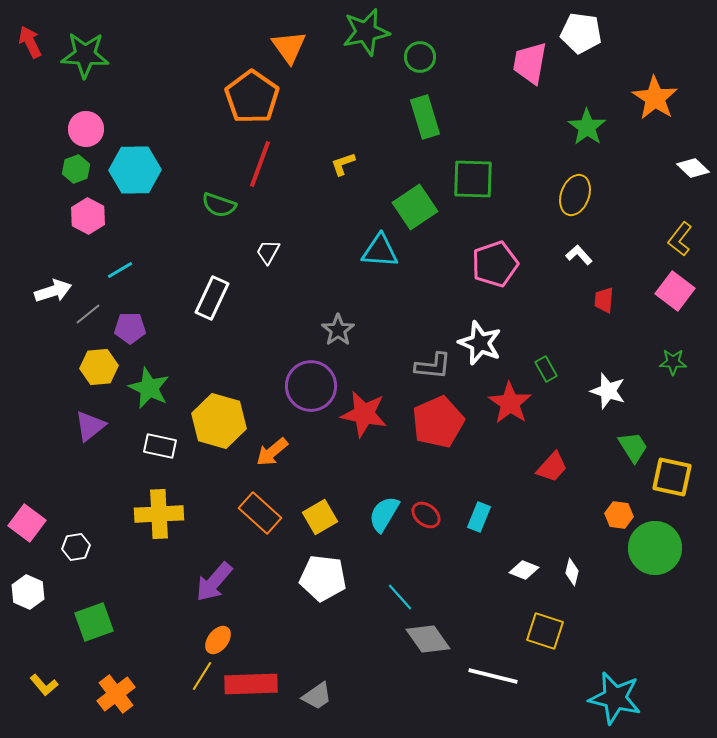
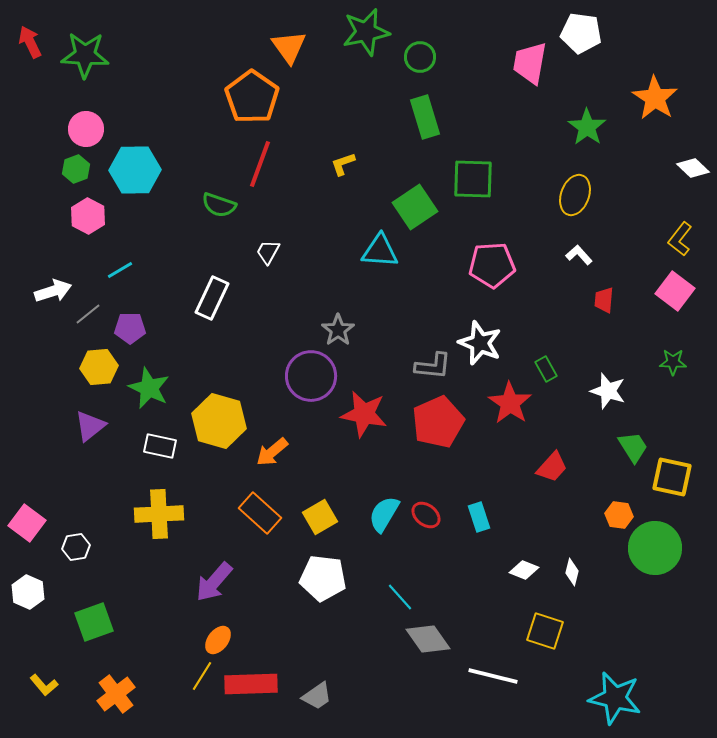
pink pentagon at (495, 264): moved 3 px left, 1 px down; rotated 15 degrees clockwise
purple circle at (311, 386): moved 10 px up
cyan rectangle at (479, 517): rotated 40 degrees counterclockwise
